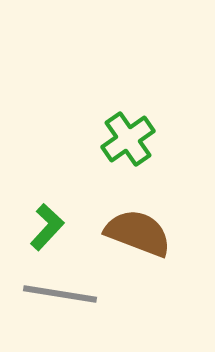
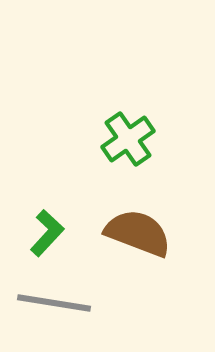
green L-shape: moved 6 px down
gray line: moved 6 px left, 9 px down
